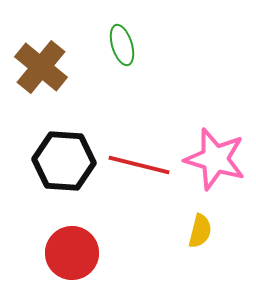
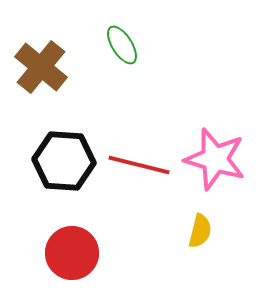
green ellipse: rotated 15 degrees counterclockwise
